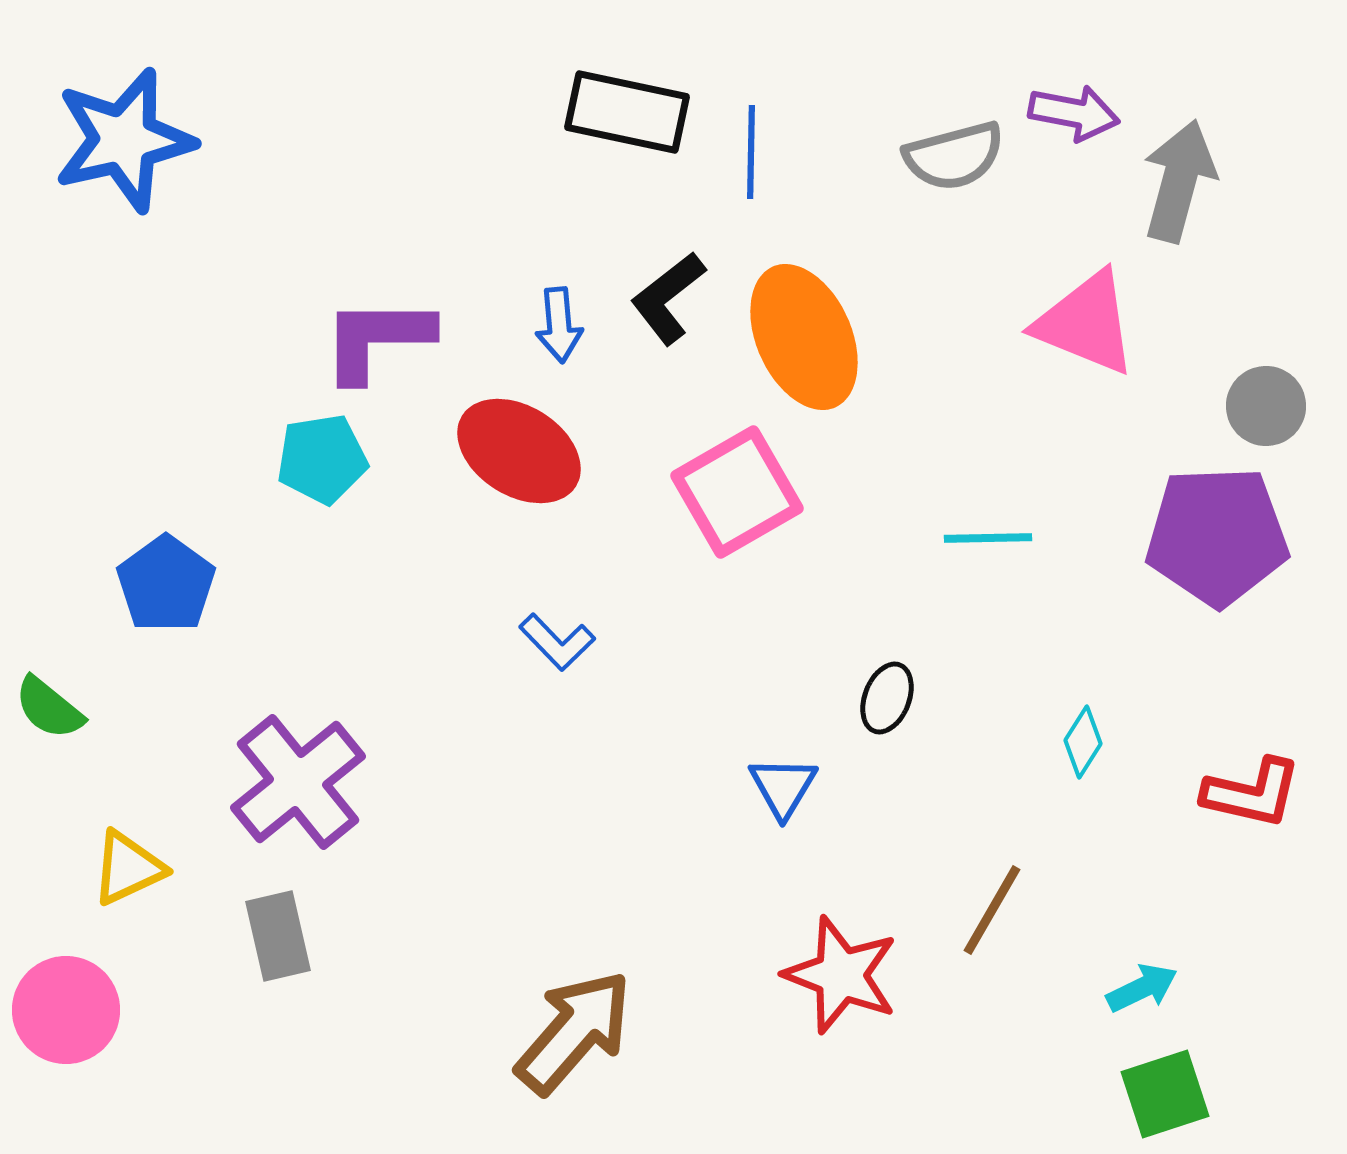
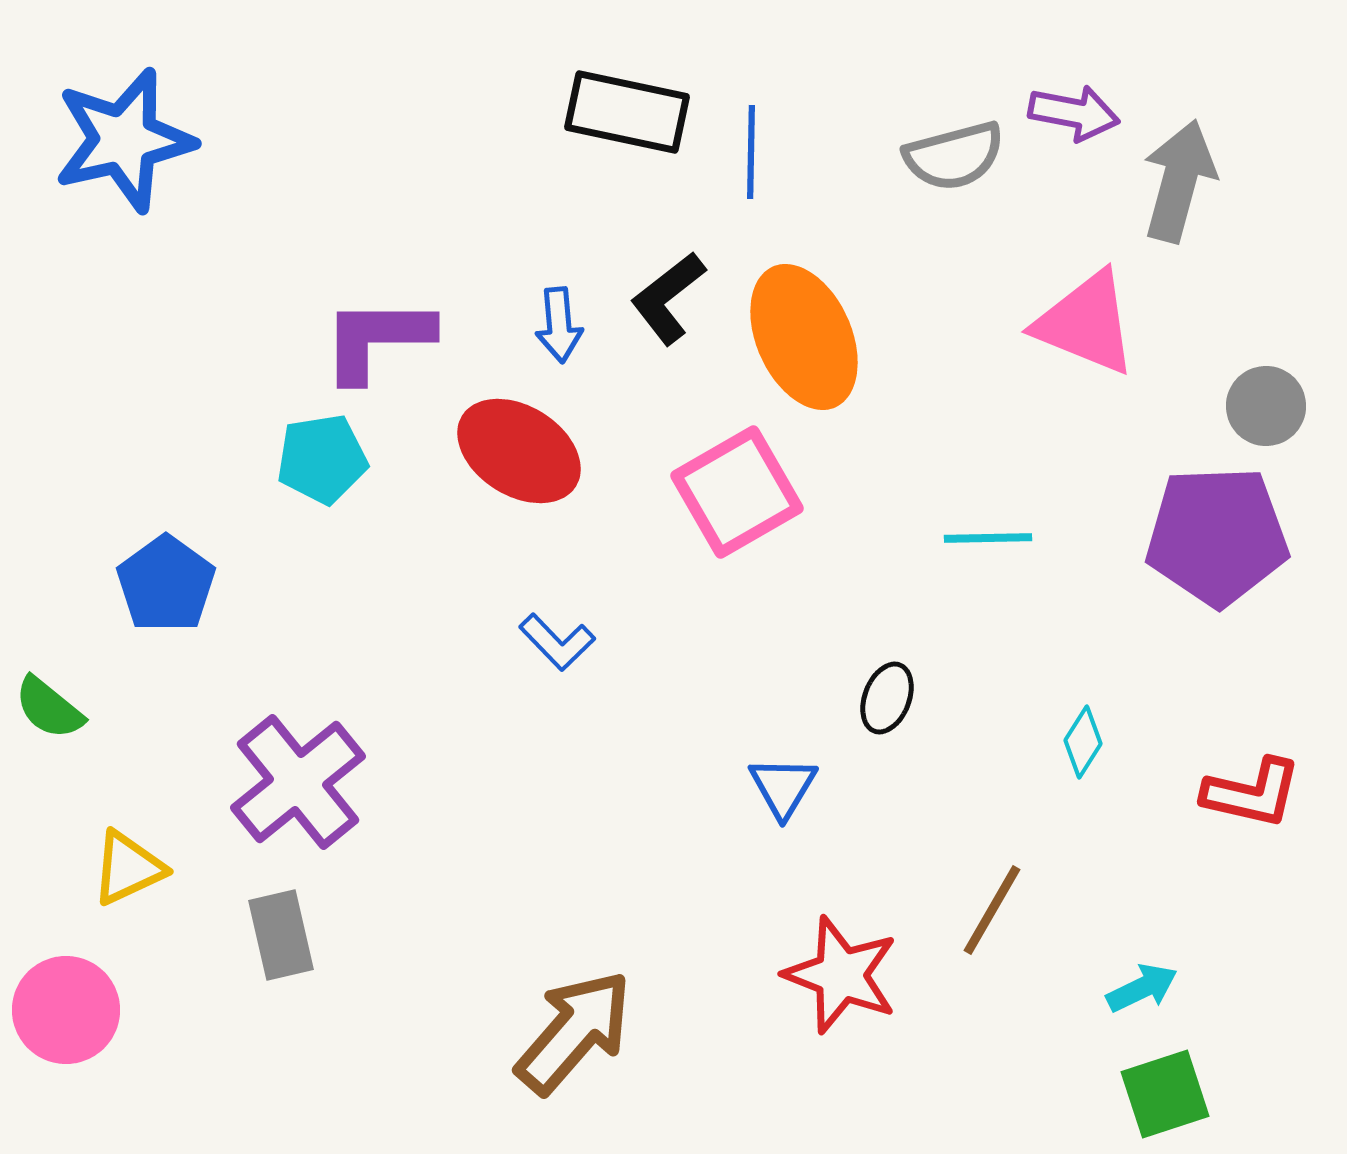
gray rectangle: moved 3 px right, 1 px up
